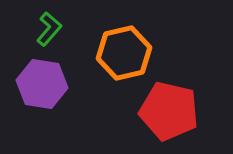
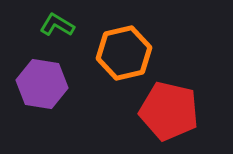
green L-shape: moved 8 px right, 4 px up; rotated 100 degrees counterclockwise
